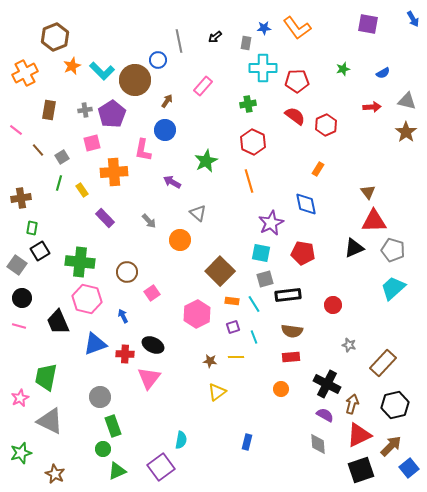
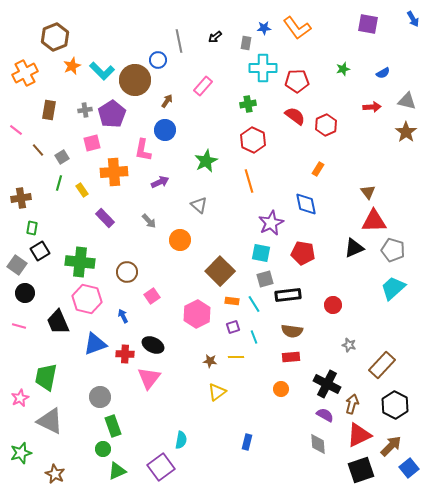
red hexagon at (253, 142): moved 2 px up
purple arrow at (172, 182): moved 12 px left; rotated 126 degrees clockwise
gray triangle at (198, 213): moved 1 px right, 8 px up
pink square at (152, 293): moved 3 px down
black circle at (22, 298): moved 3 px right, 5 px up
brown rectangle at (383, 363): moved 1 px left, 2 px down
black hexagon at (395, 405): rotated 20 degrees counterclockwise
